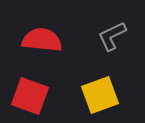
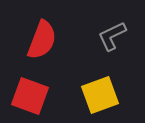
red semicircle: rotated 105 degrees clockwise
